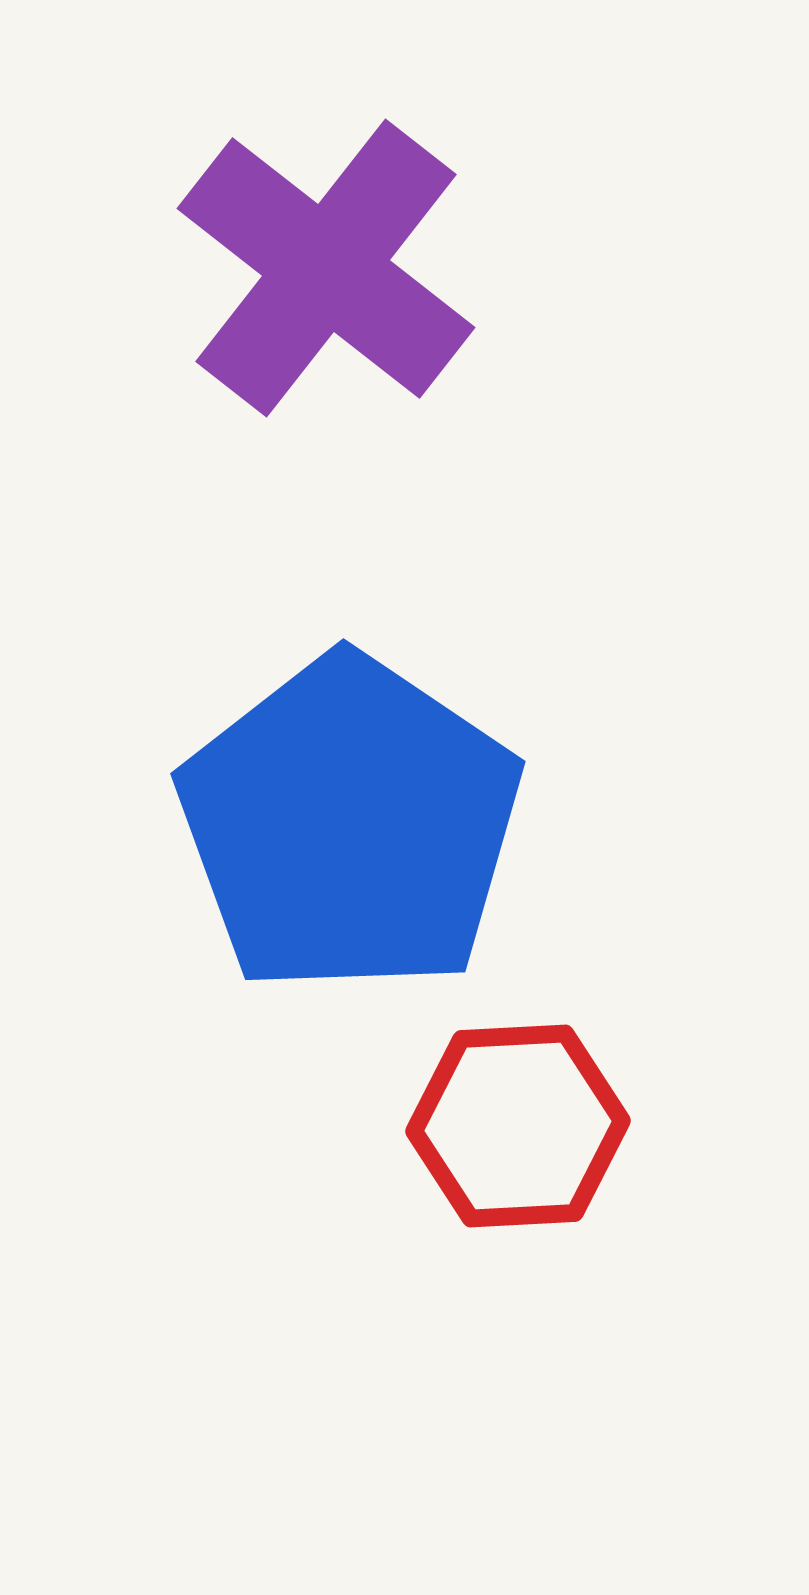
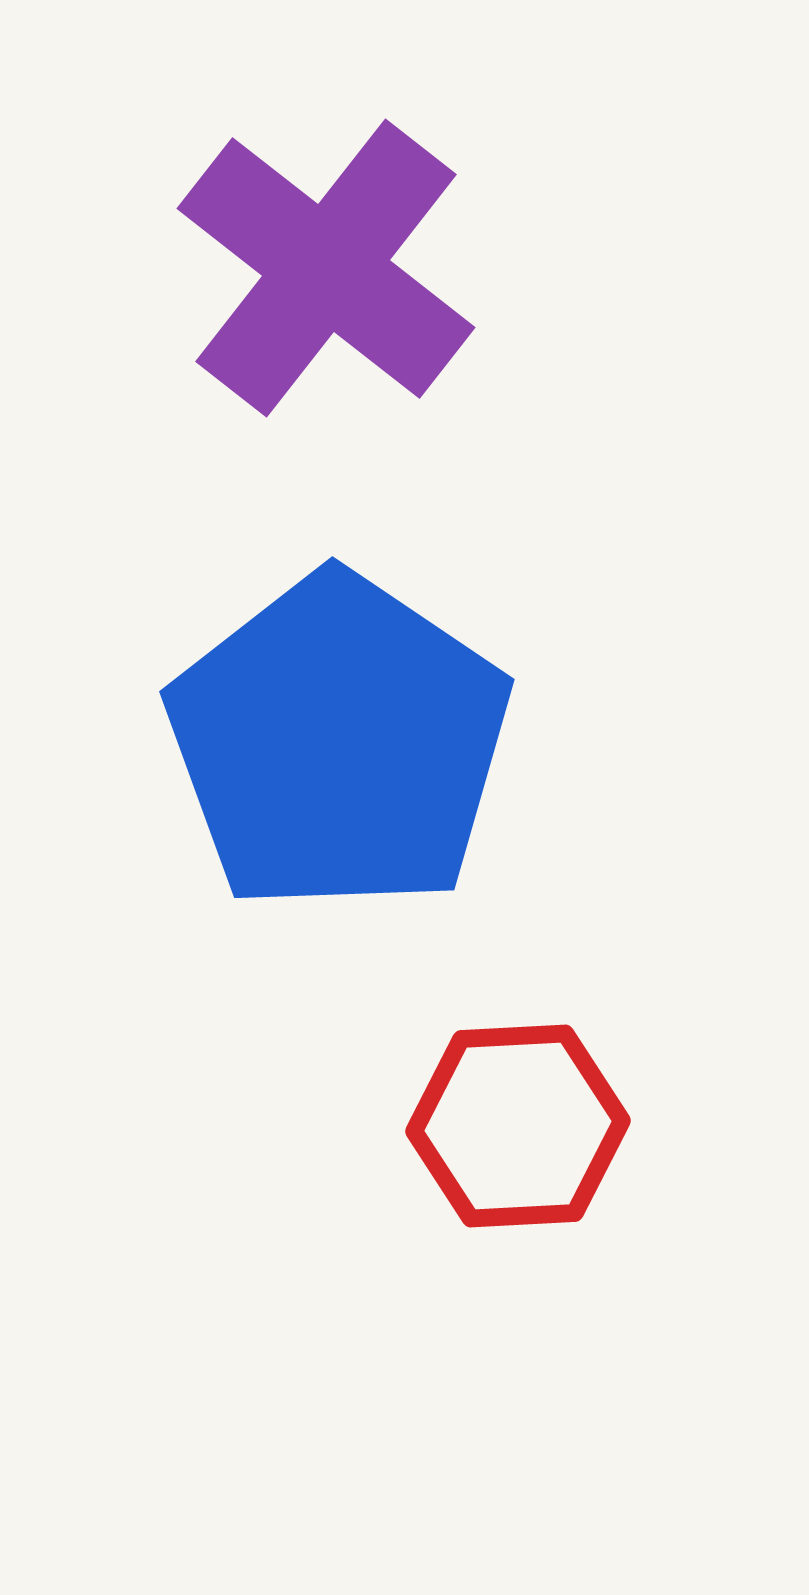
blue pentagon: moved 11 px left, 82 px up
